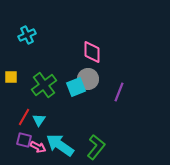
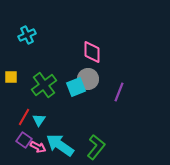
purple square: rotated 21 degrees clockwise
